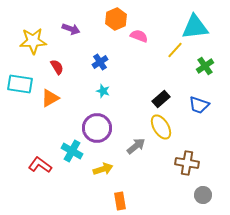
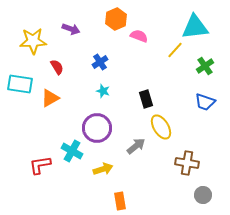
black rectangle: moved 15 px left; rotated 66 degrees counterclockwise
blue trapezoid: moved 6 px right, 3 px up
red L-shape: rotated 45 degrees counterclockwise
